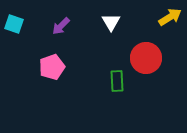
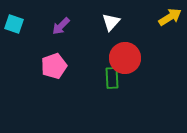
white triangle: rotated 12 degrees clockwise
red circle: moved 21 px left
pink pentagon: moved 2 px right, 1 px up
green rectangle: moved 5 px left, 3 px up
